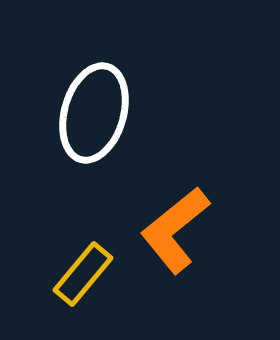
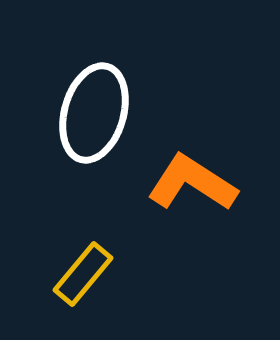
orange L-shape: moved 17 px right, 47 px up; rotated 72 degrees clockwise
